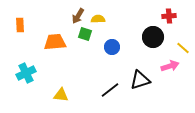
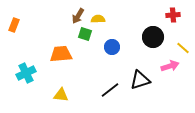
red cross: moved 4 px right, 1 px up
orange rectangle: moved 6 px left; rotated 24 degrees clockwise
orange trapezoid: moved 6 px right, 12 px down
